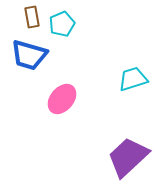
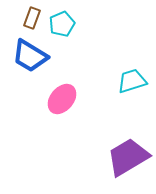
brown rectangle: moved 1 px down; rotated 30 degrees clockwise
blue trapezoid: moved 1 px right, 1 px down; rotated 15 degrees clockwise
cyan trapezoid: moved 1 px left, 2 px down
purple trapezoid: rotated 12 degrees clockwise
